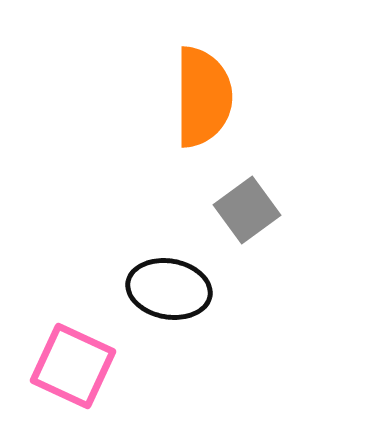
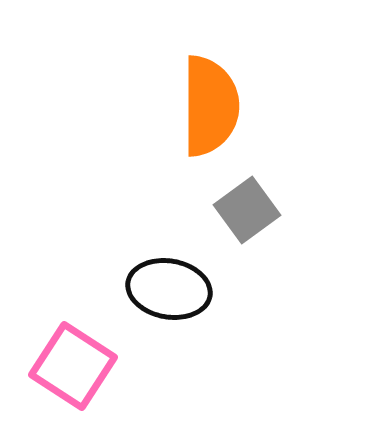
orange semicircle: moved 7 px right, 9 px down
pink square: rotated 8 degrees clockwise
